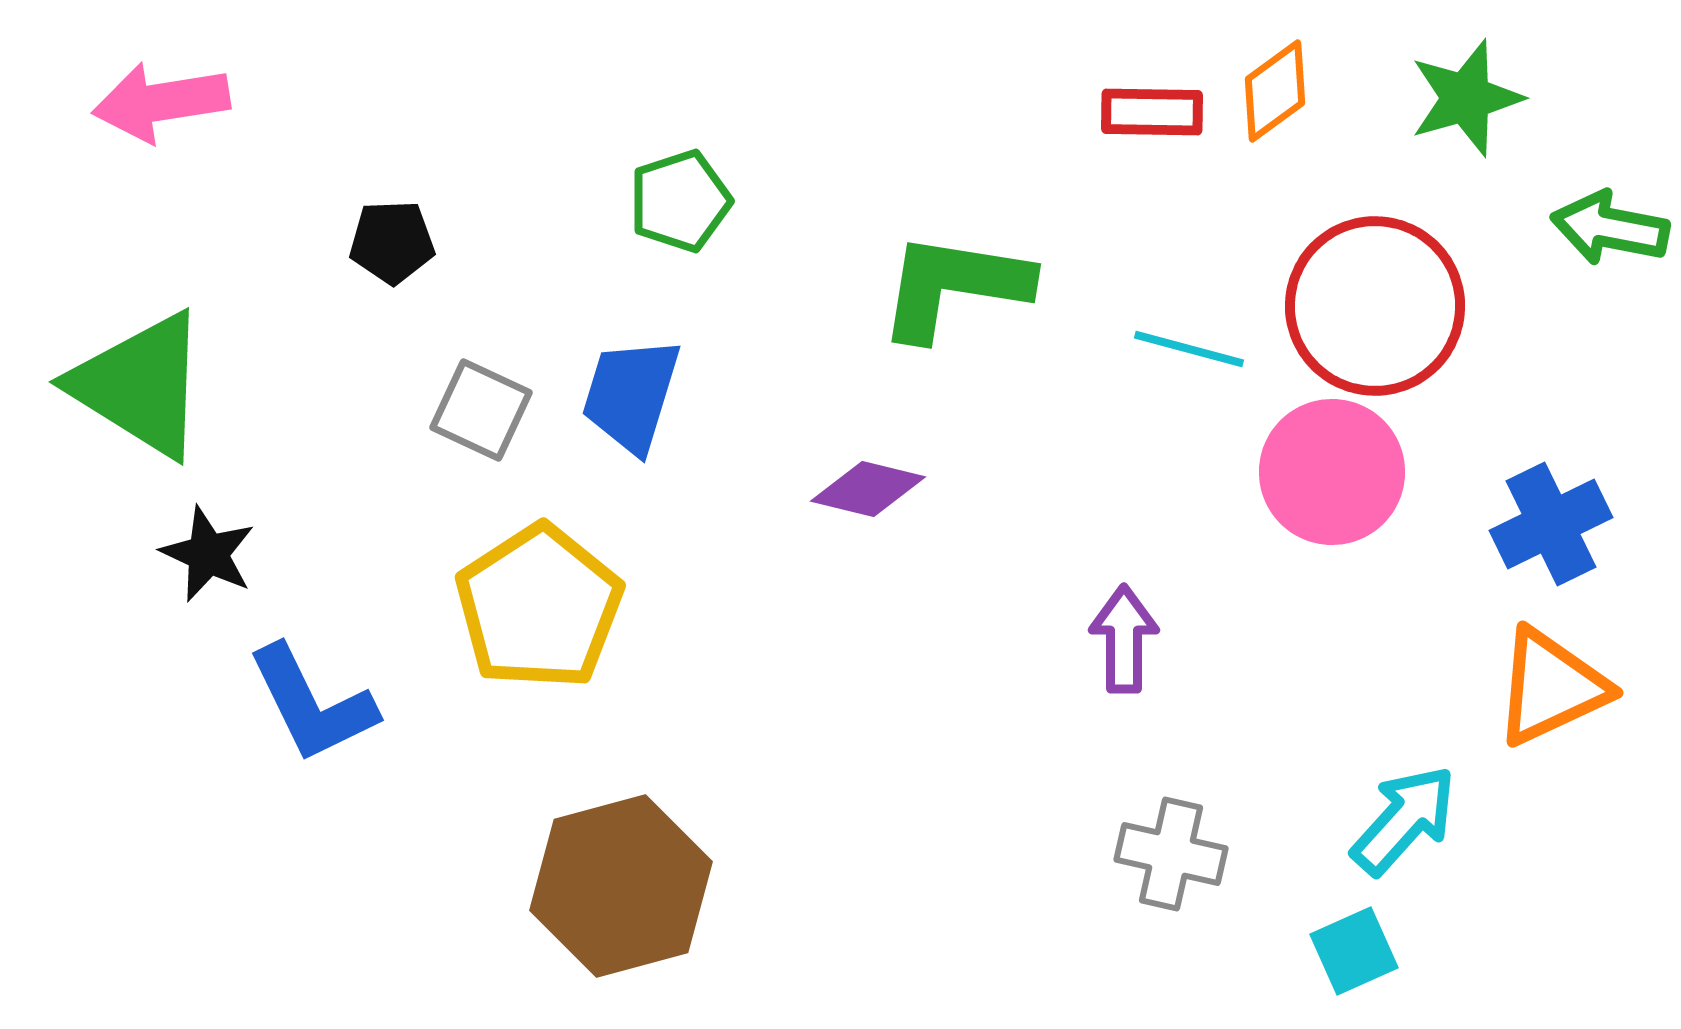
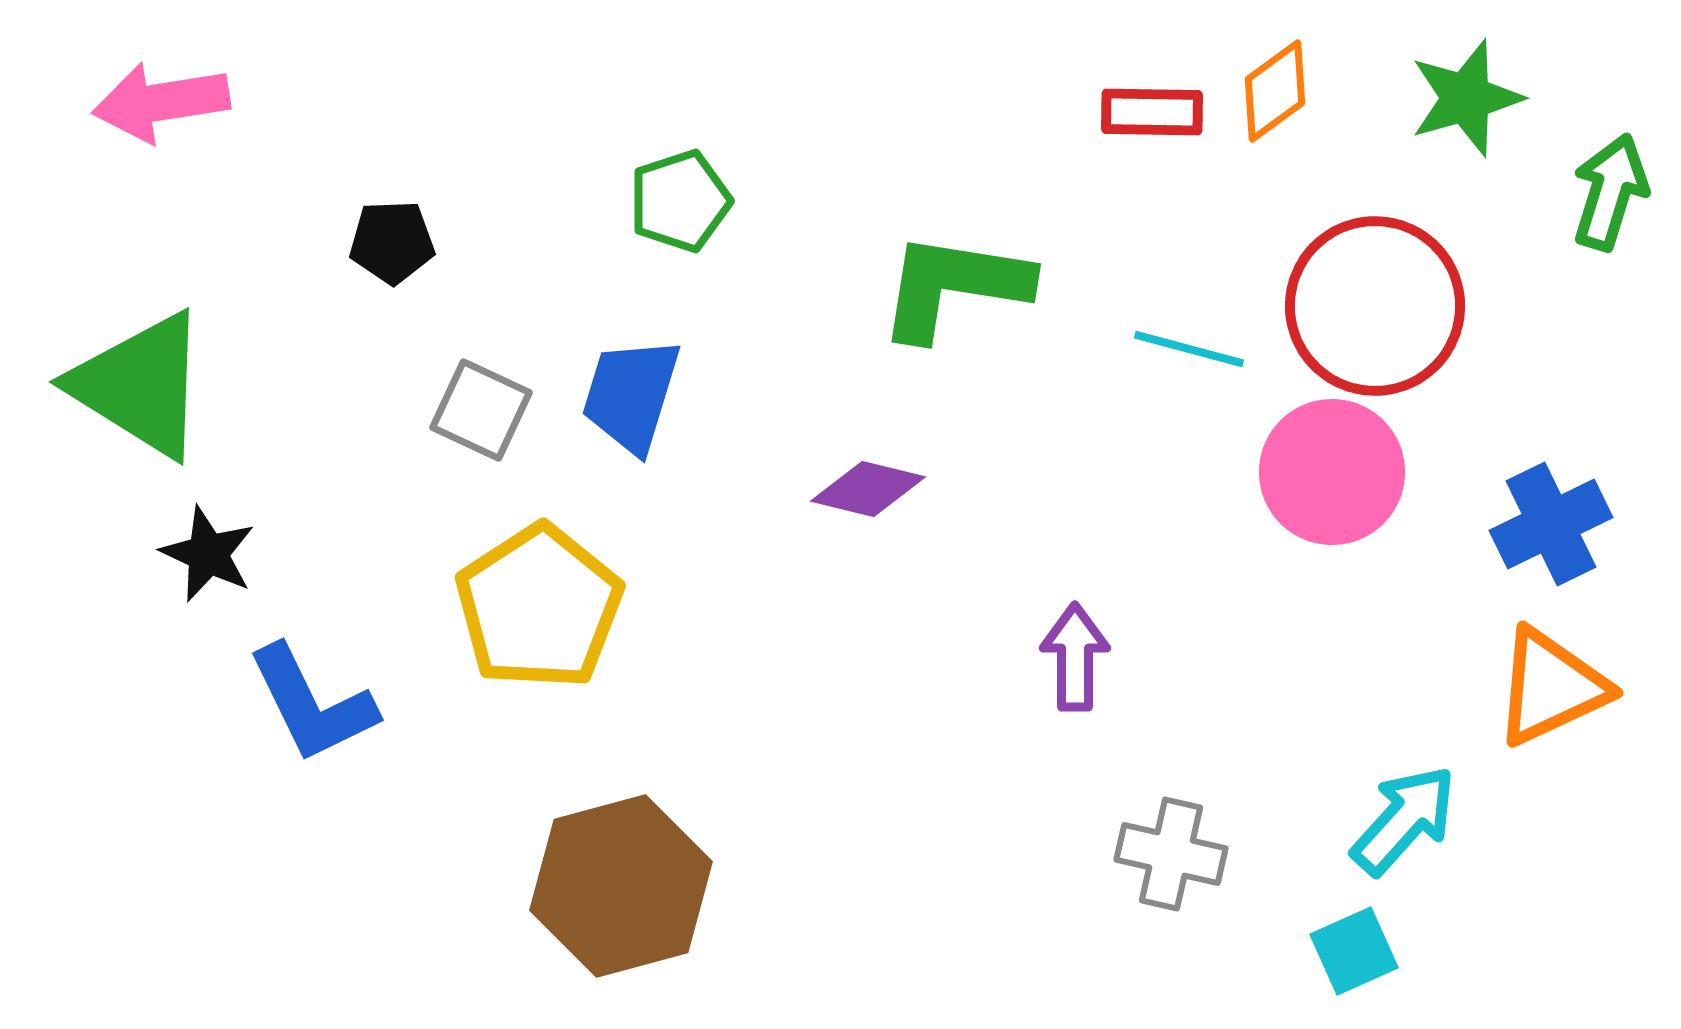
green arrow: moved 36 px up; rotated 96 degrees clockwise
purple arrow: moved 49 px left, 18 px down
